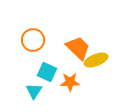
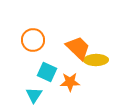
yellow ellipse: rotated 20 degrees clockwise
cyan triangle: moved 4 px down
